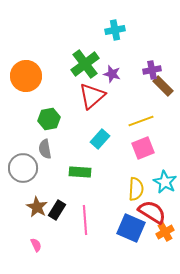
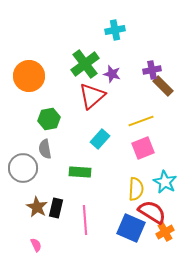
orange circle: moved 3 px right
black rectangle: moved 1 px left, 2 px up; rotated 18 degrees counterclockwise
